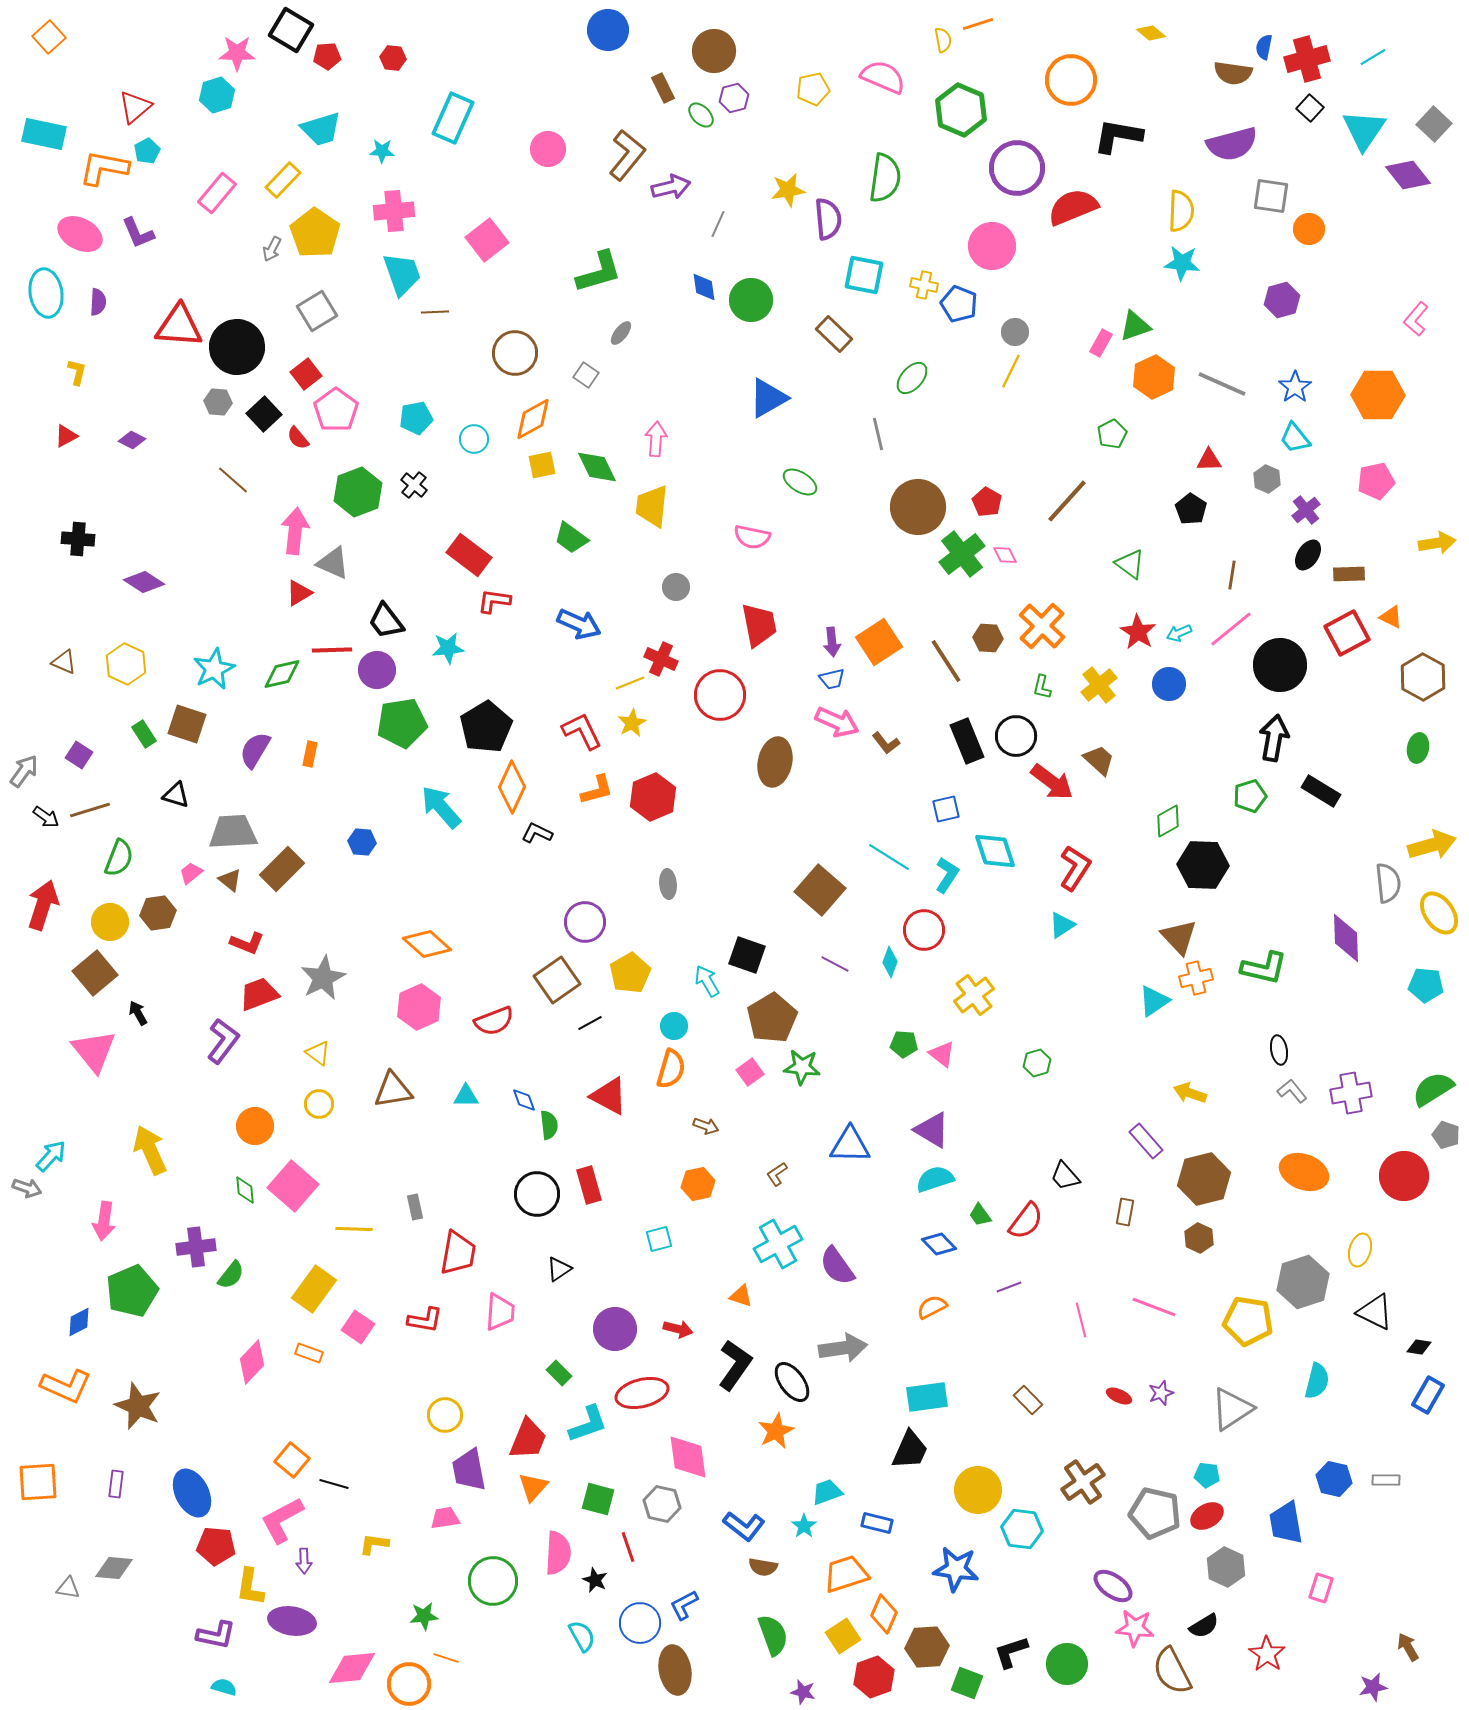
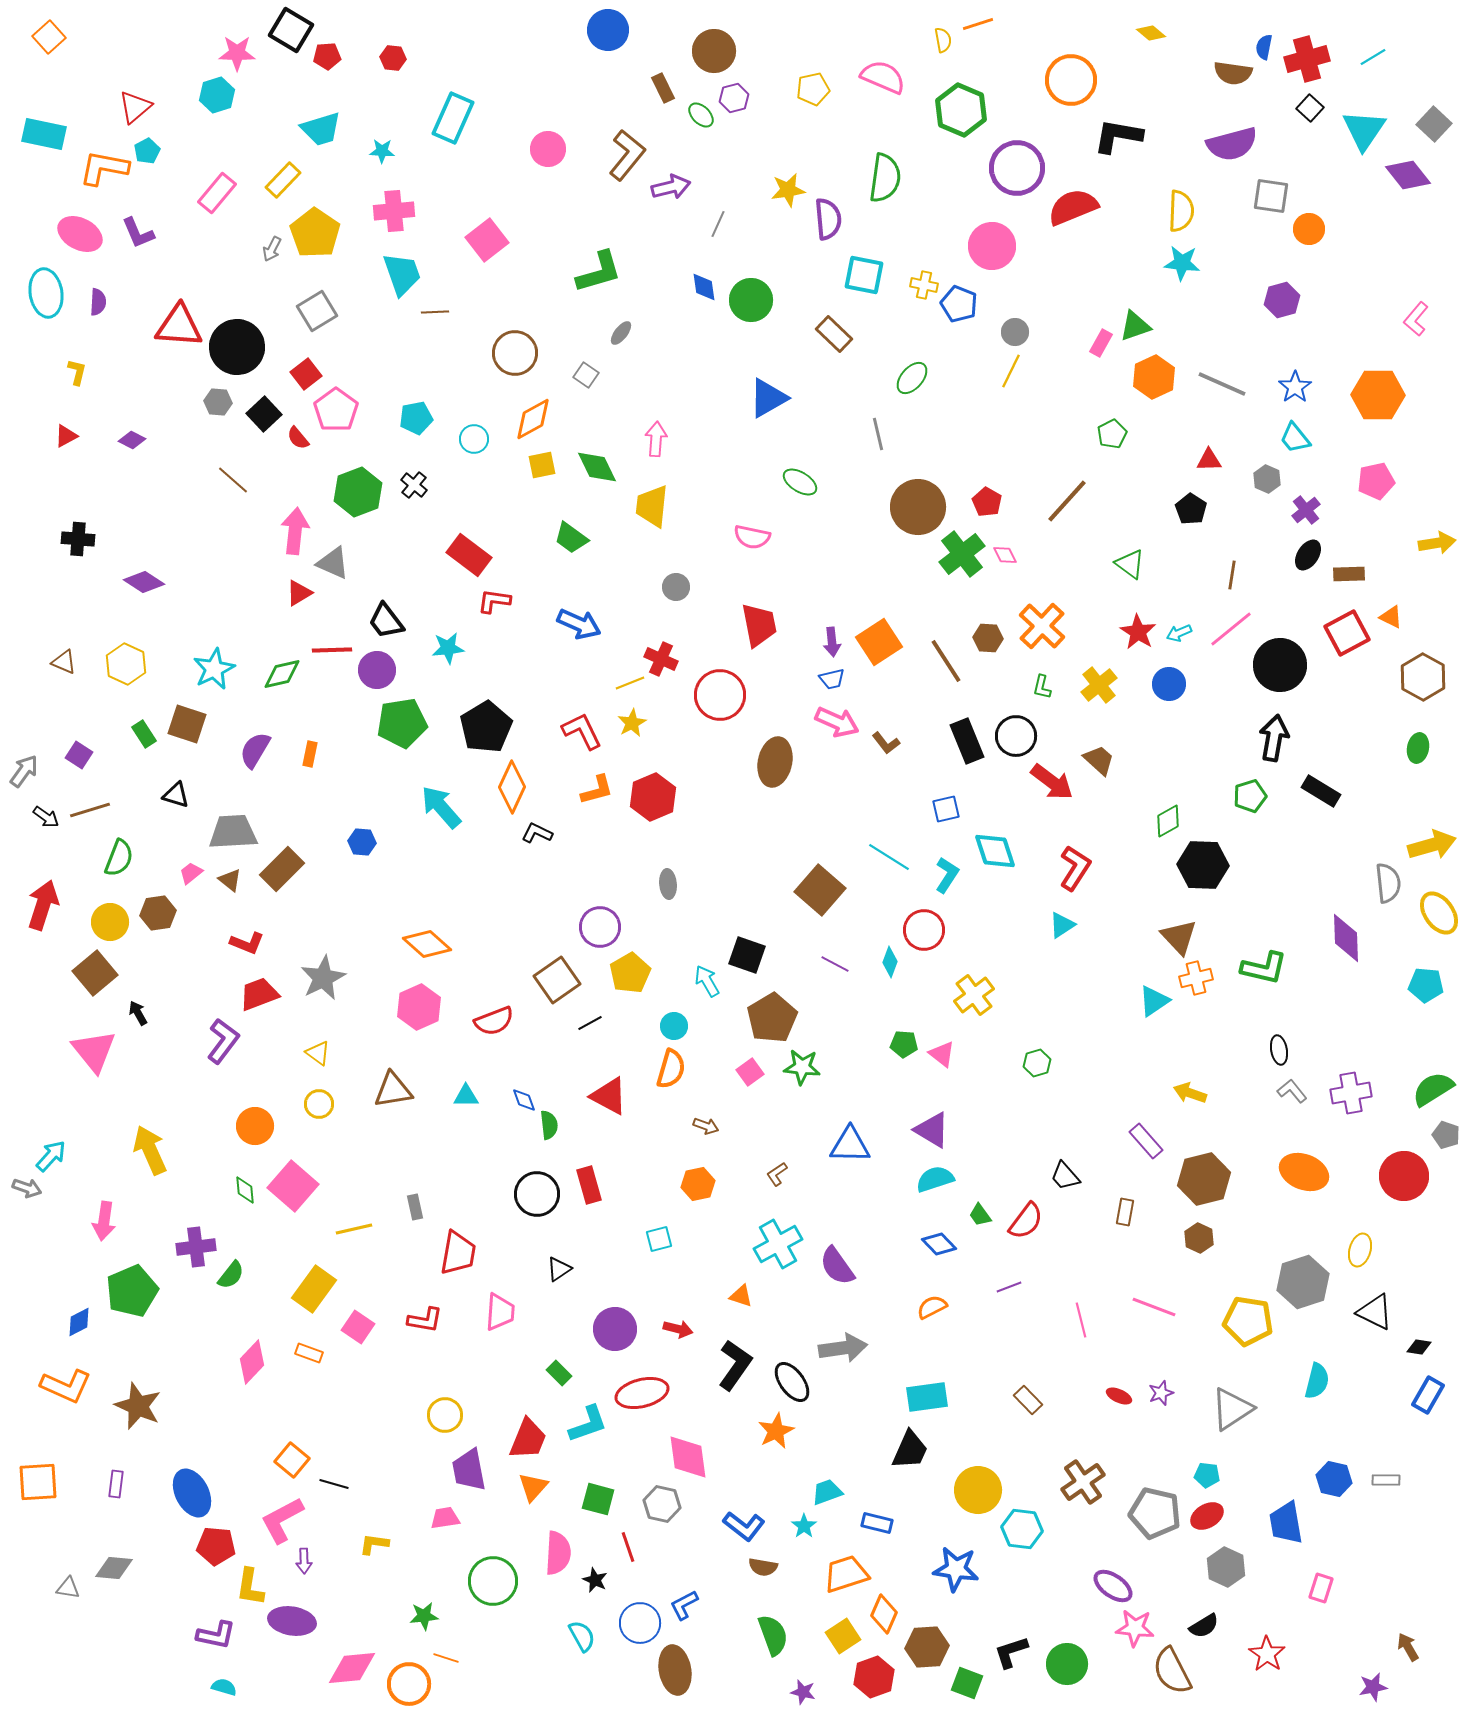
purple circle at (585, 922): moved 15 px right, 5 px down
yellow line at (354, 1229): rotated 15 degrees counterclockwise
